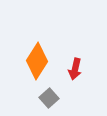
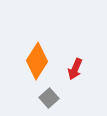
red arrow: rotated 10 degrees clockwise
